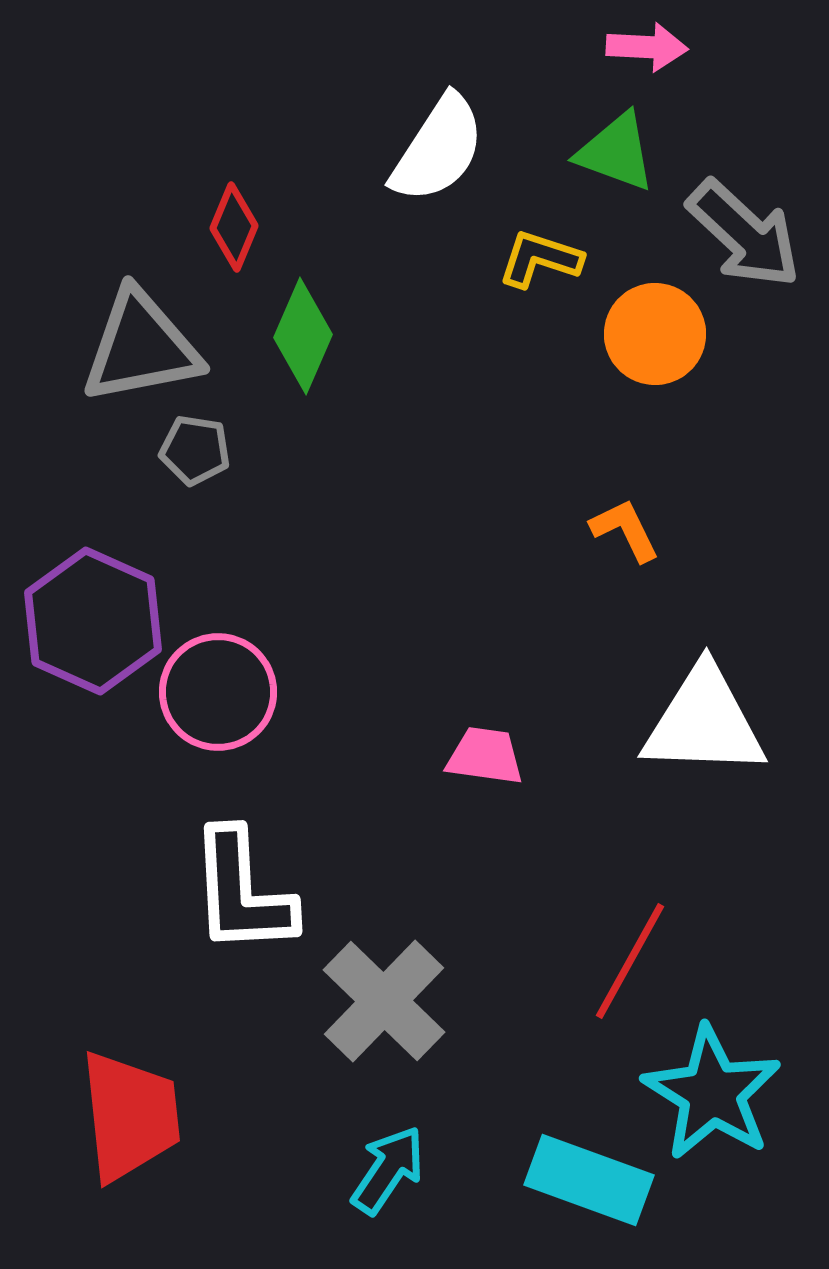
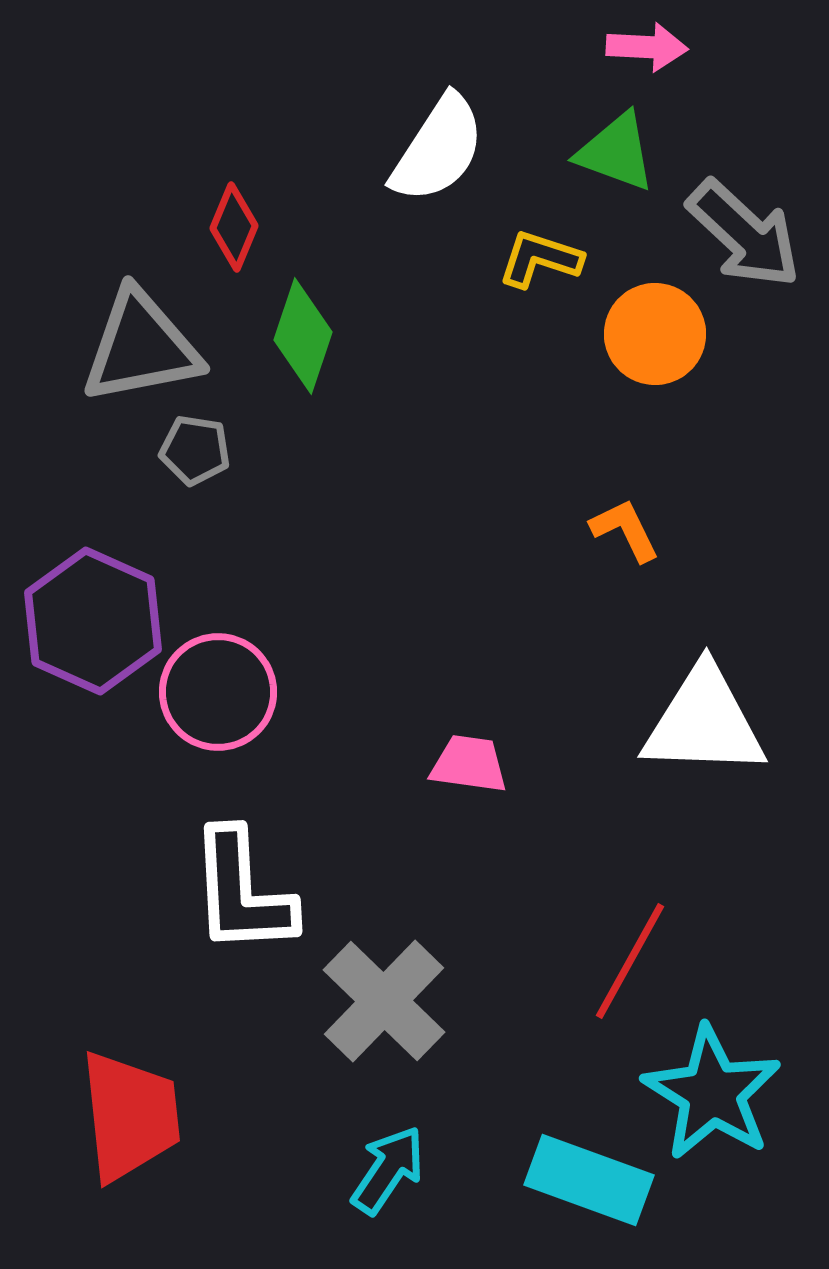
green diamond: rotated 5 degrees counterclockwise
pink trapezoid: moved 16 px left, 8 px down
